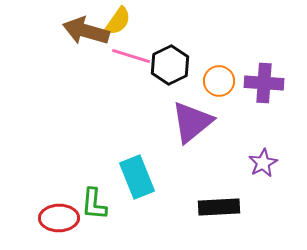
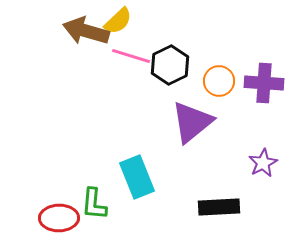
yellow semicircle: rotated 12 degrees clockwise
